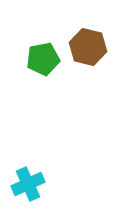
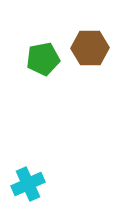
brown hexagon: moved 2 px right, 1 px down; rotated 15 degrees counterclockwise
